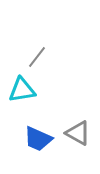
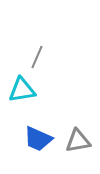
gray line: rotated 15 degrees counterclockwise
gray triangle: moved 8 px down; rotated 40 degrees counterclockwise
